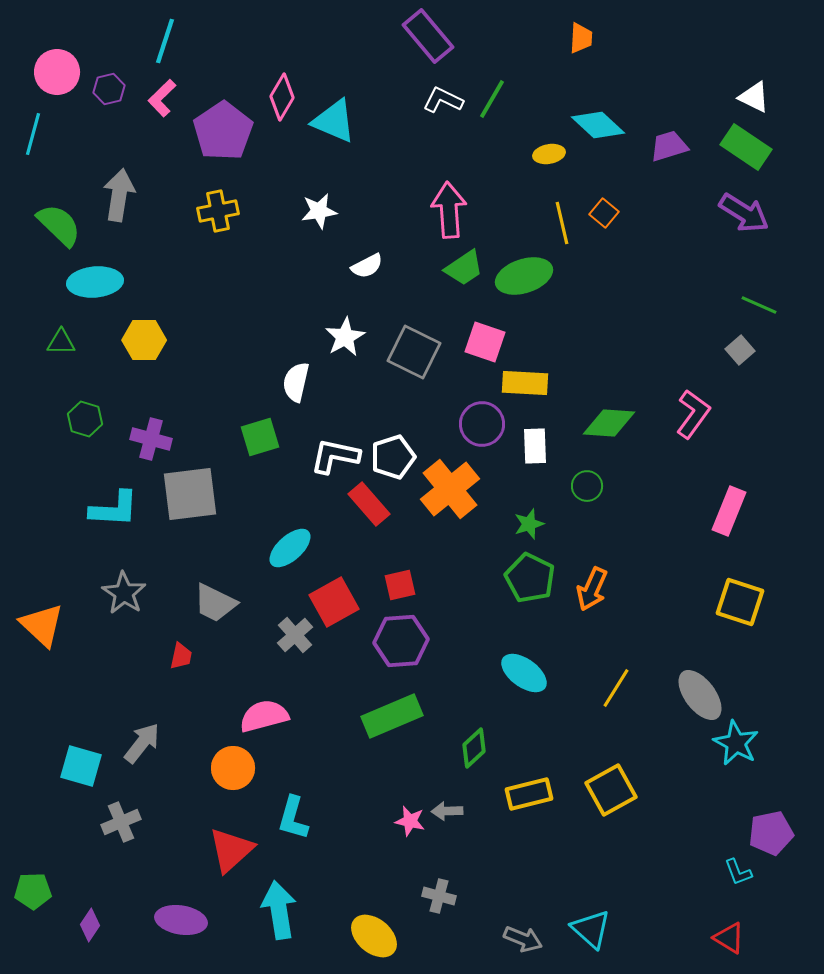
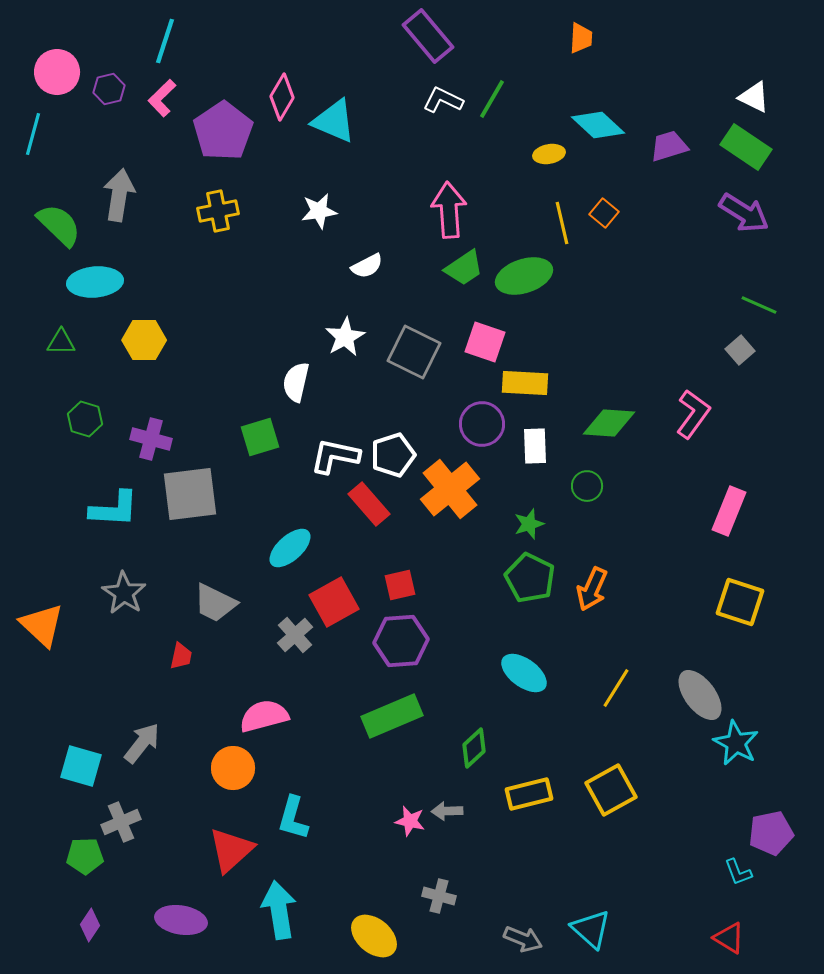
white pentagon at (393, 457): moved 2 px up
green pentagon at (33, 891): moved 52 px right, 35 px up
